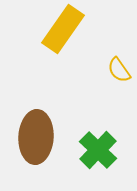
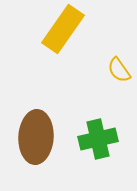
green cross: moved 11 px up; rotated 33 degrees clockwise
